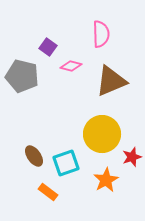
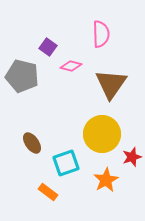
brown triangle: moved 3 px down; rotated 32 degrees counterclockwise
brown ellipse: moved 2 px left, 13 px up
